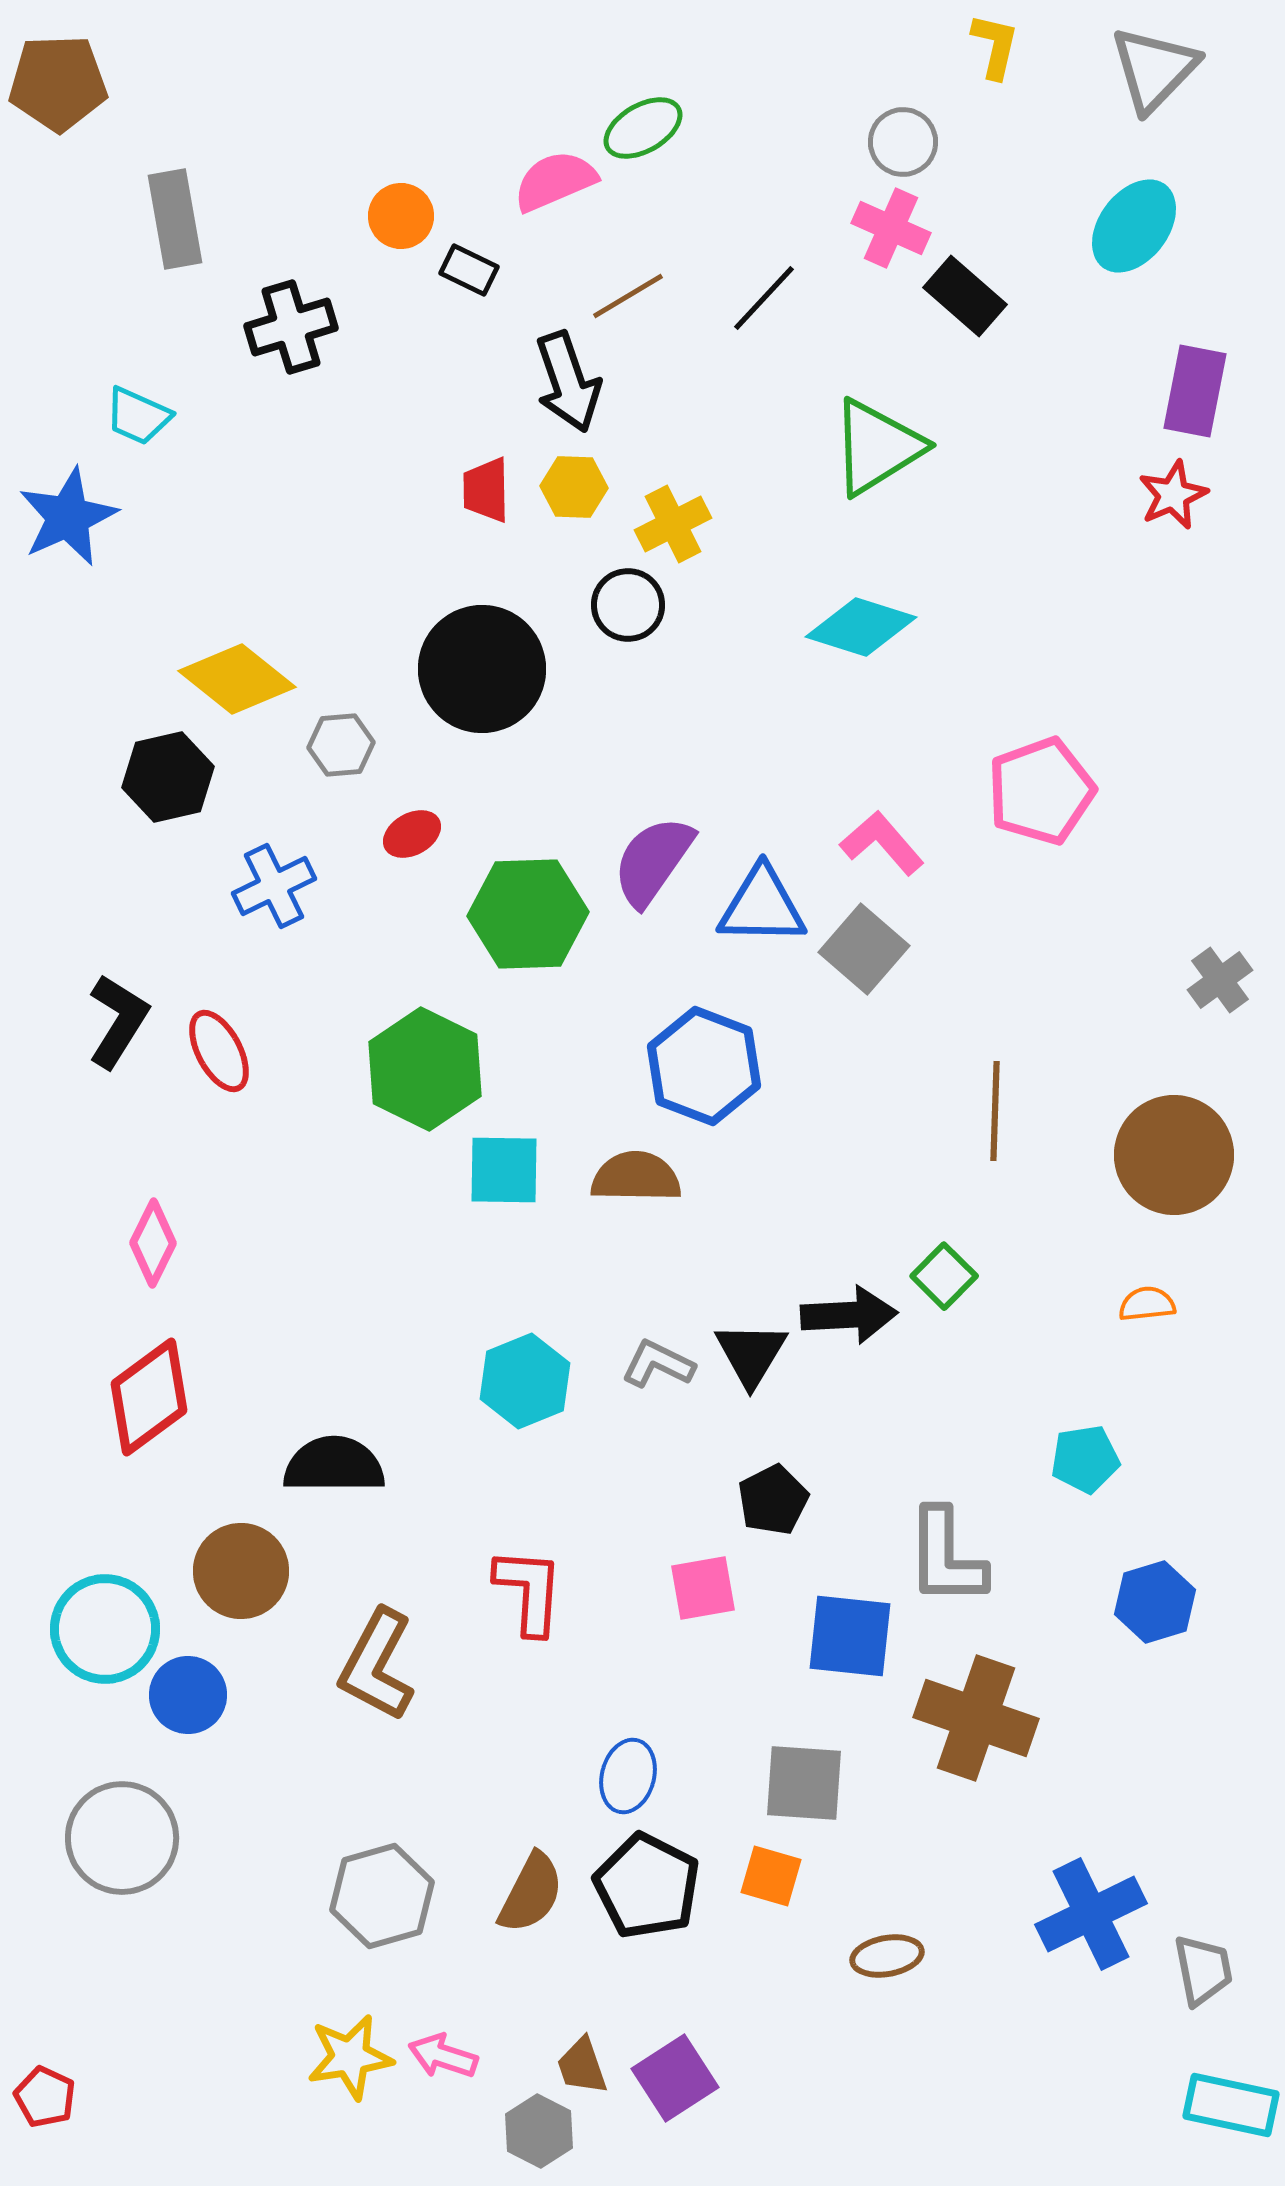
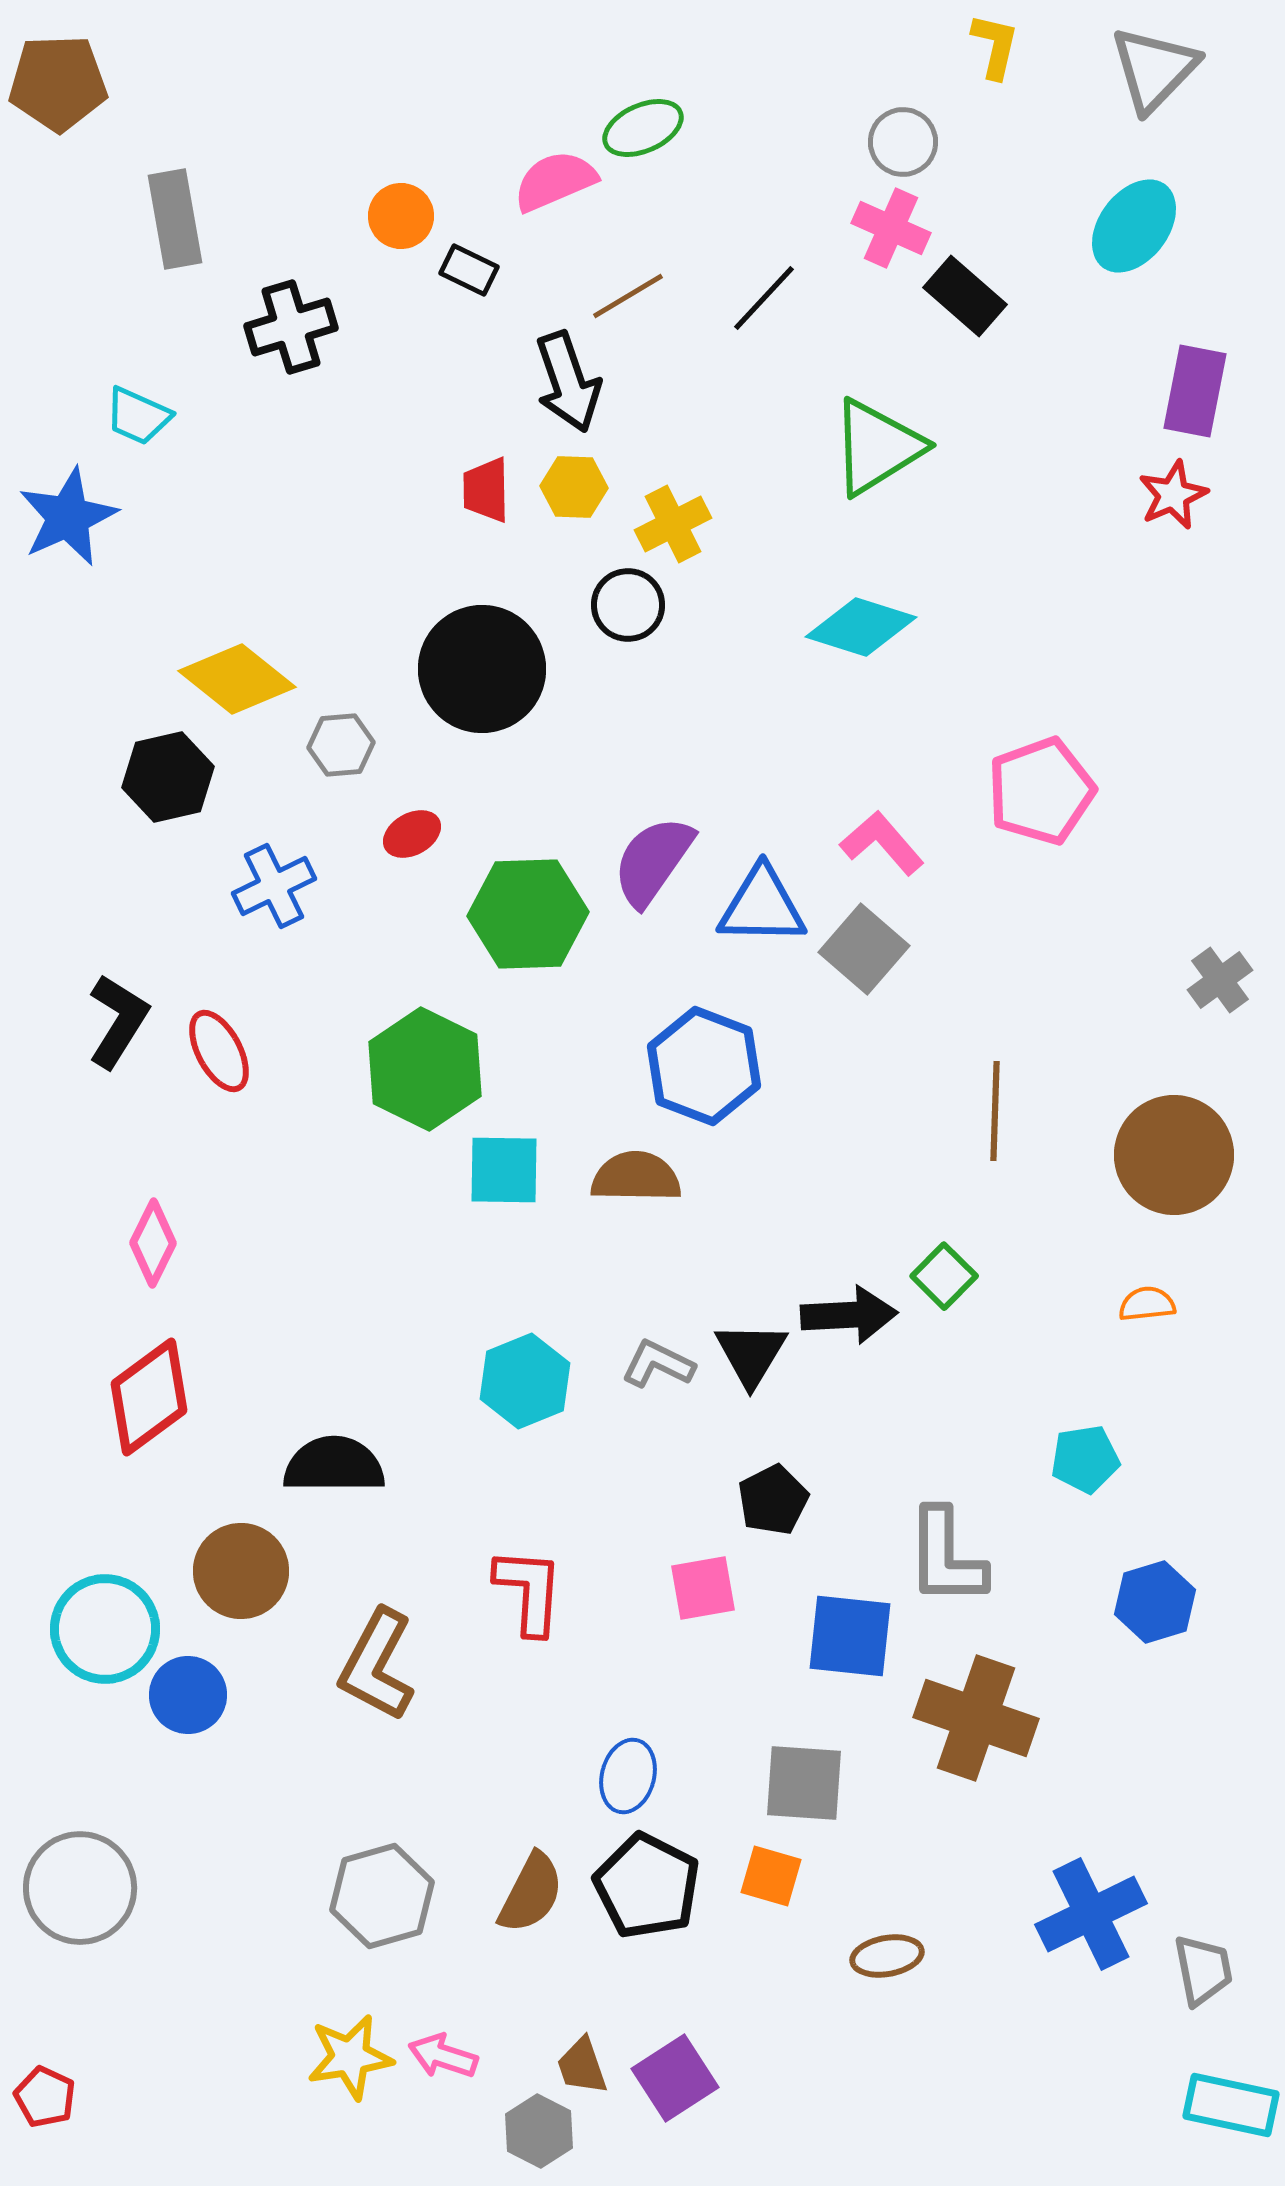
green ellipse at (643, 128): rotated 6 degrees clockwise
gray circle at (122, 1838): moved 42 px left, 50 px down
